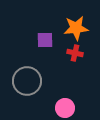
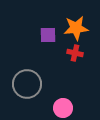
purple square: moved 3 px right, 5 px up
gray circle: moved 3 px down
pink circle: moved 2 px left
